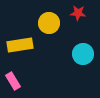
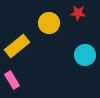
yellow rectangle: moved 3 px left, 1 px down; rotated 30 degrees counterclockwise
cyan circle: moved 2 px right, 1 px down
pink rectangle: moved 1 px left, 1 px up
